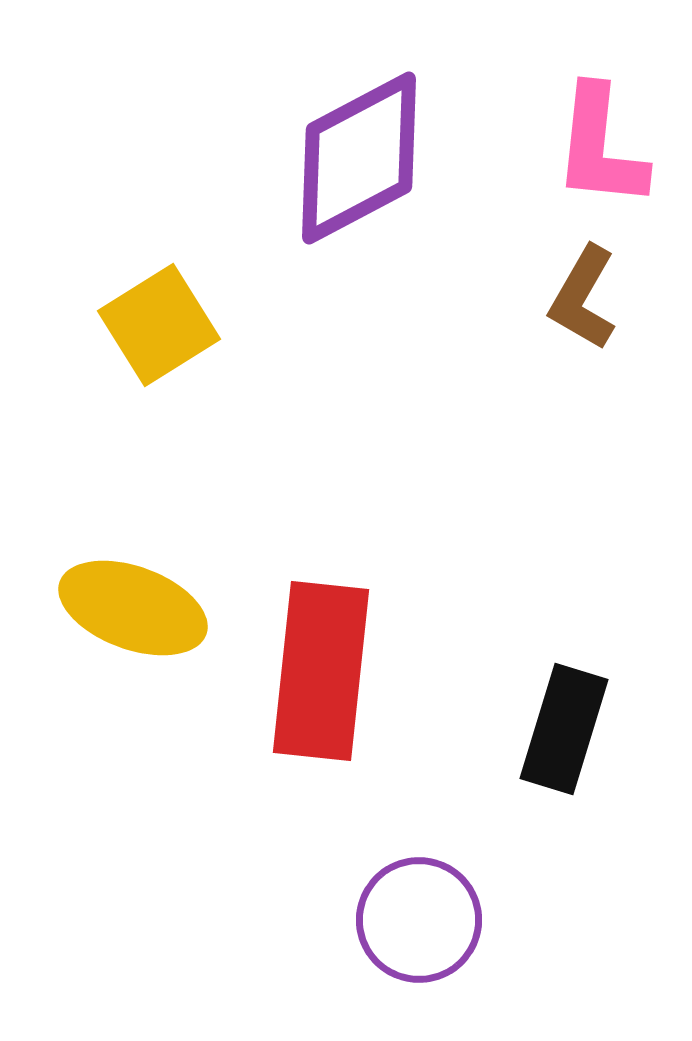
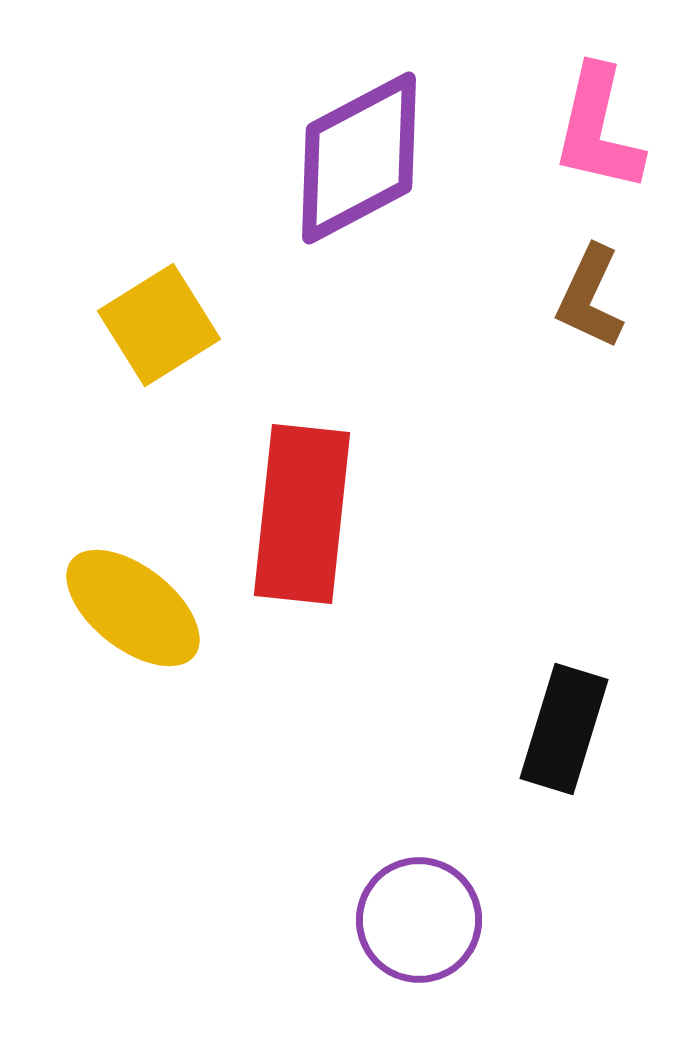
pink L-shape: moved 2 px left, 18 px up; rotated 7 degrees clockwise
brown L-shape: moved 7 px right, 1 px up; rotated 5 degrees counterclockwise
yellow ellipse: rotated 18 degrees clockwise
red rectangle: moved 19 px left, 157 px up
